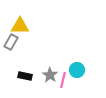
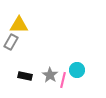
yellow triangle: moved 1 px left, 1 px up
